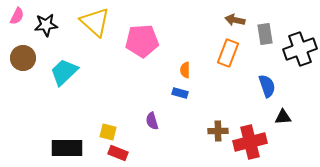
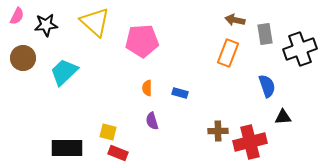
orange semicircle: moved 38 px left, 18 px down
